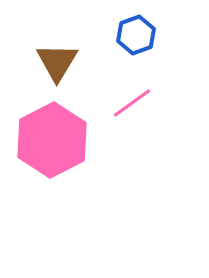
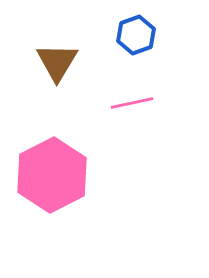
pink line: rotated 24 degrees clockwise
pink hexagon: moved 35 px down
